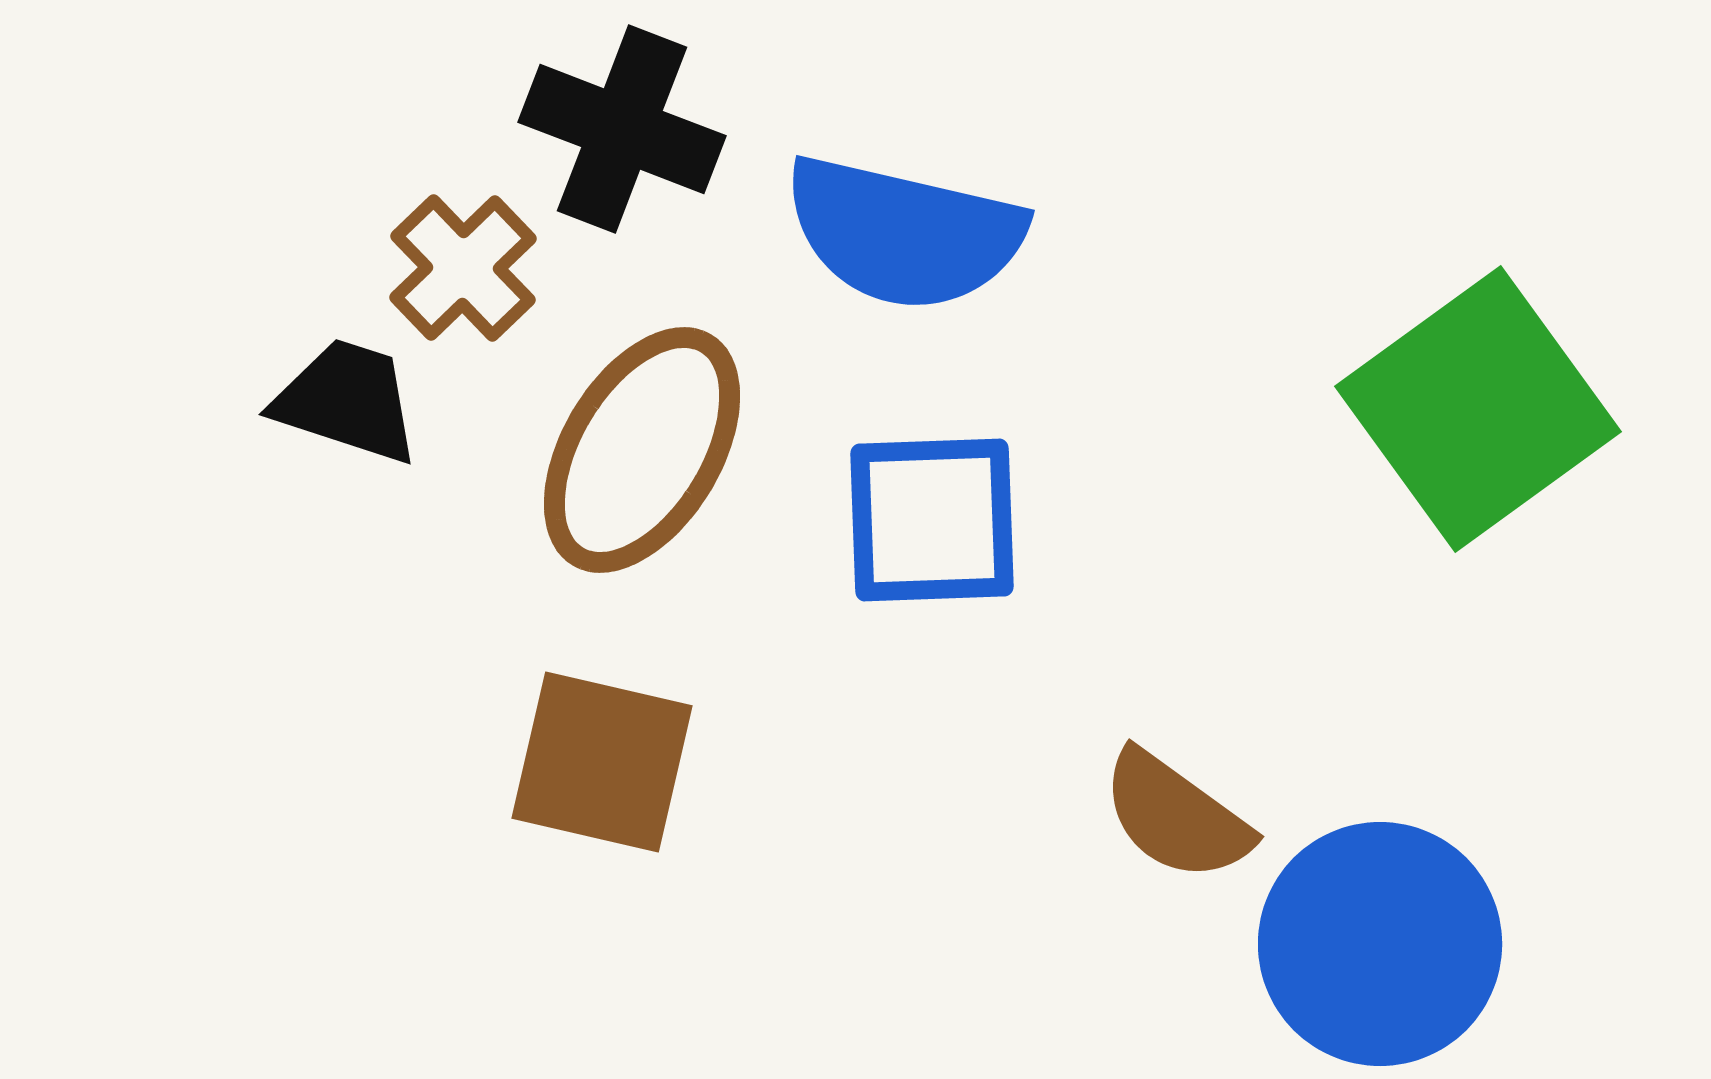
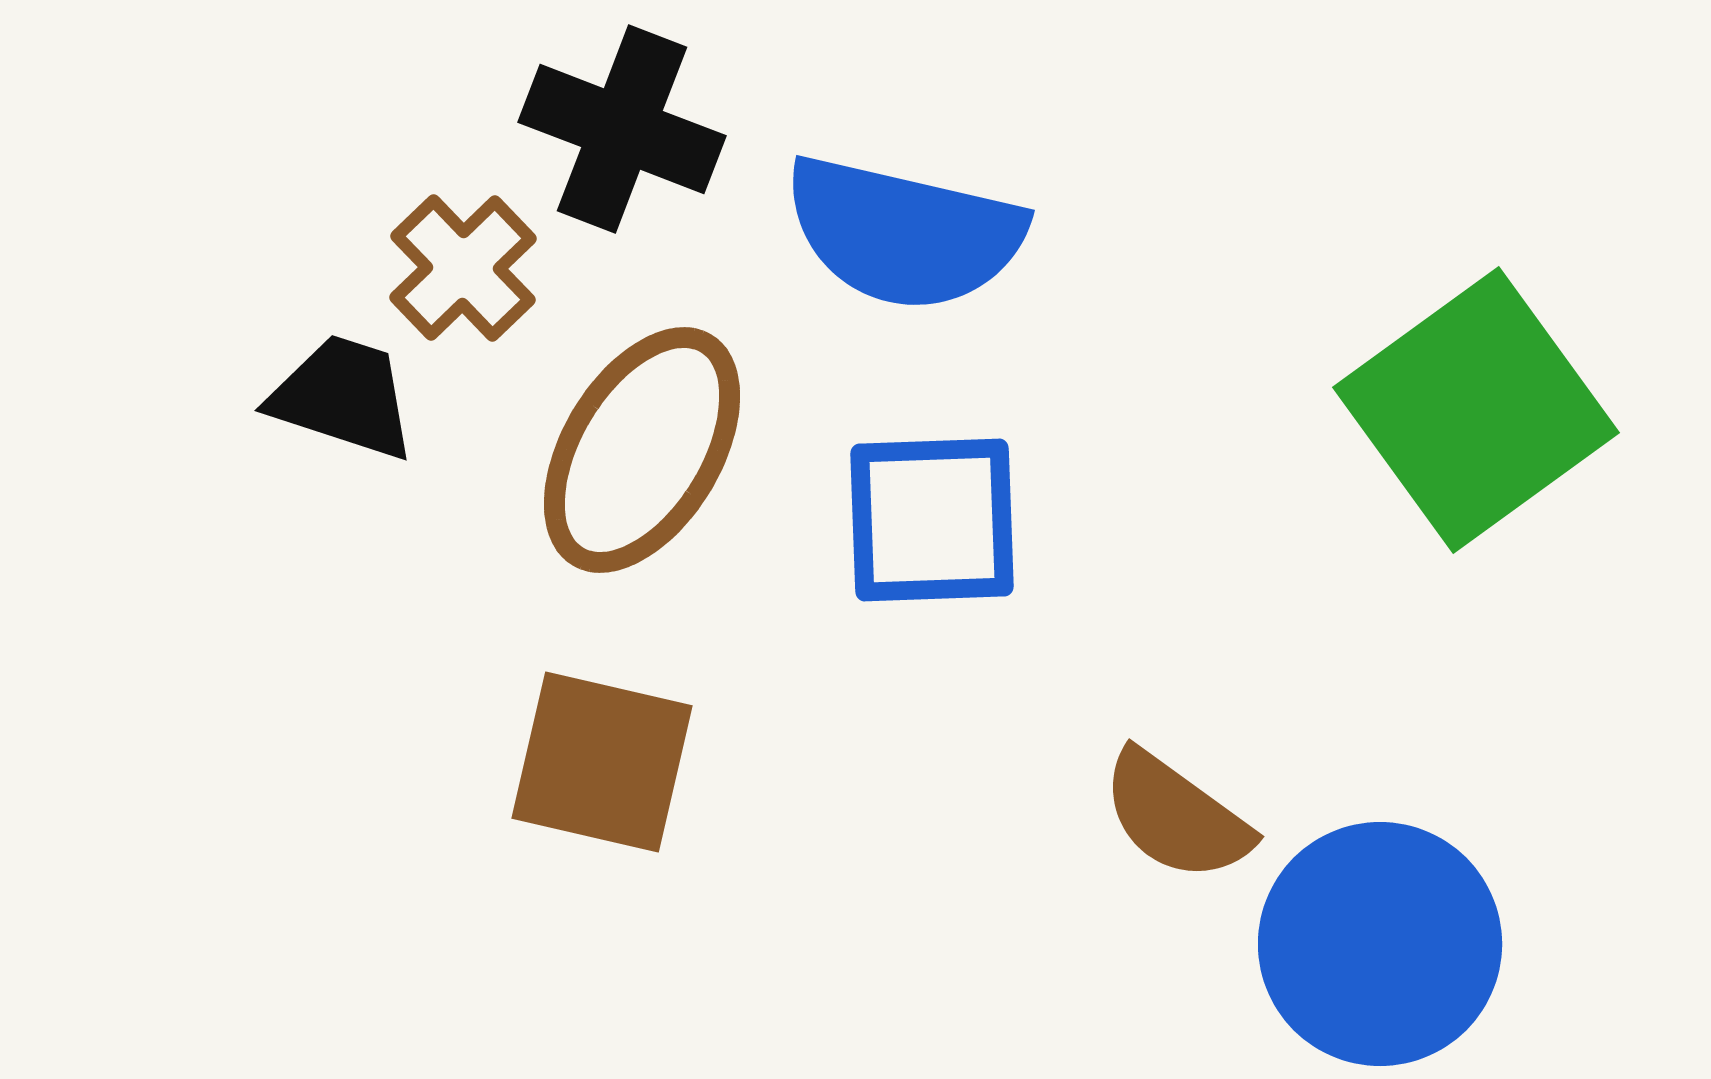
black trapezoid: moved 4 px left, 4 px up
green square: moved 2 px left, 1 px down
